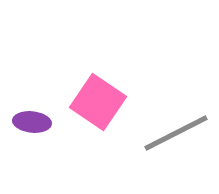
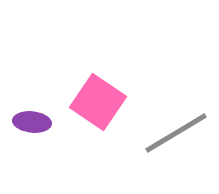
gray line: rotated 4 degrees counterclockwise
